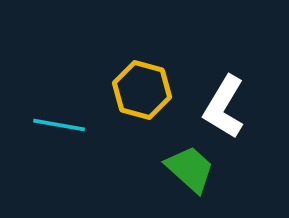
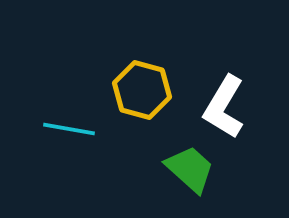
cyan line: moved 10 px right, 4 px down
